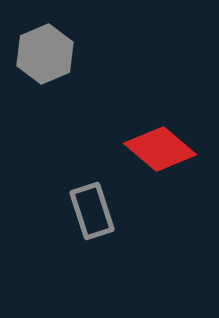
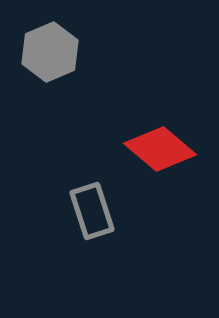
gray hexagon: moved 5 px right, 2 px up
